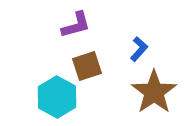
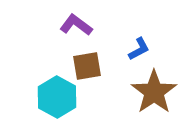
purple L-shape: rotated 128 degrees counterclockwise
blue L-shape: rotated 20 degrees clockwise
brown square: rotated 8 degrees clockwise
